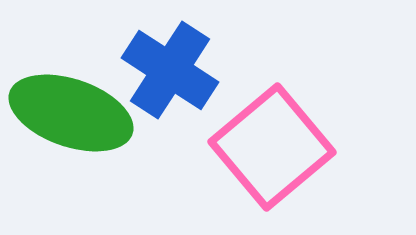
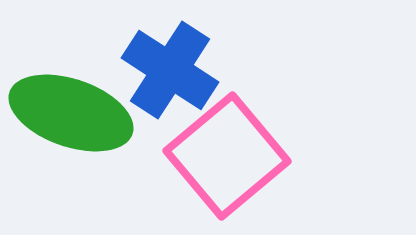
pink square: moved 45 px left, 9 px down
